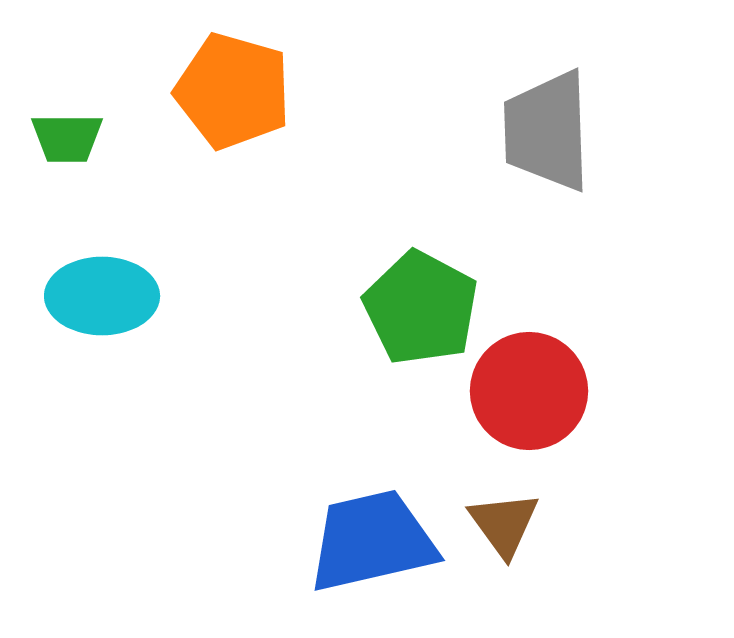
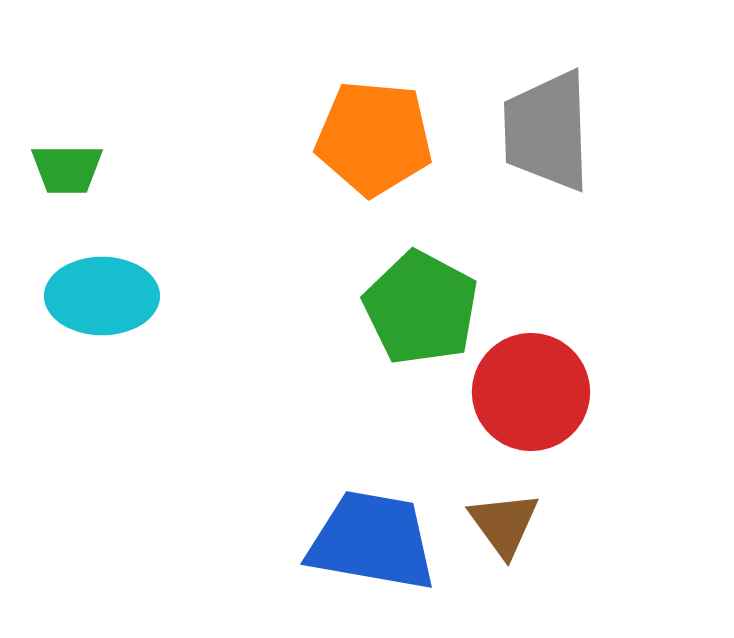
orange pentagon: moved 141 px right, 47 px down; rotated 11 degrees counterclockwise
green trapezoid: moved 31 px down
red circle: moved 2 px right, 1 px down
blue trapezoid: rotated 23 degrees clockwise
